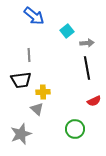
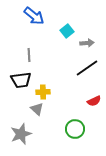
black line: rotated 65 degrees clockwise
